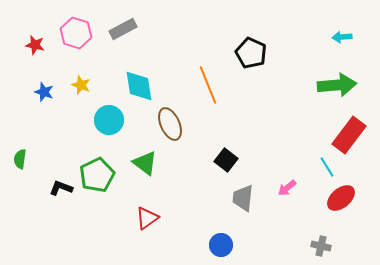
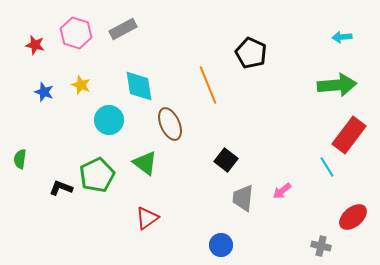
pink arrow: moved 5 px left, 3 px down
red ellipse: moved 12 px right, 19 px down
